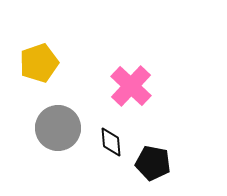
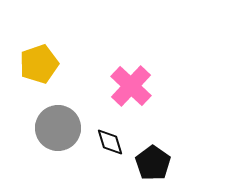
yellow pentagon: moved 1 px down
black diamond: moved 1 px left; rotated 12 degrees counterclockwise
black pentagon: rotated 24 degrees clockwise
